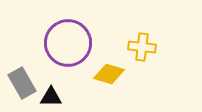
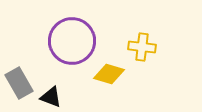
purple circle: moved 4 px right, 2 px up
gray rectangle: moved 3 px left
black triangle: rotated 20 degrees clockwise
